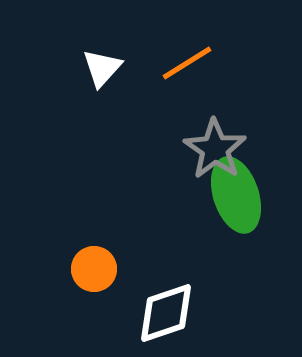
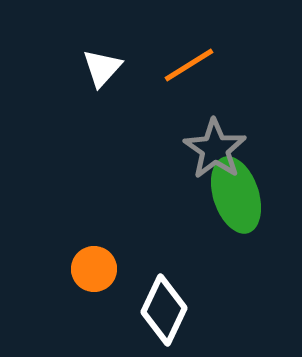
orange line: moved 2 px right, 2 px down
white diamond: moved 2 px left, 3 px up; rotated 46 degrees counterclockwise
